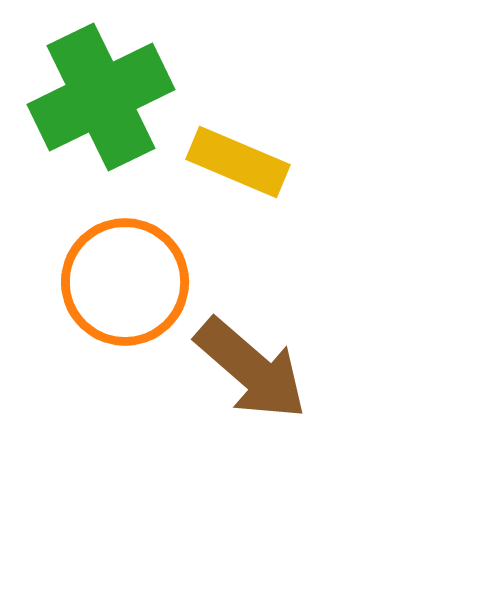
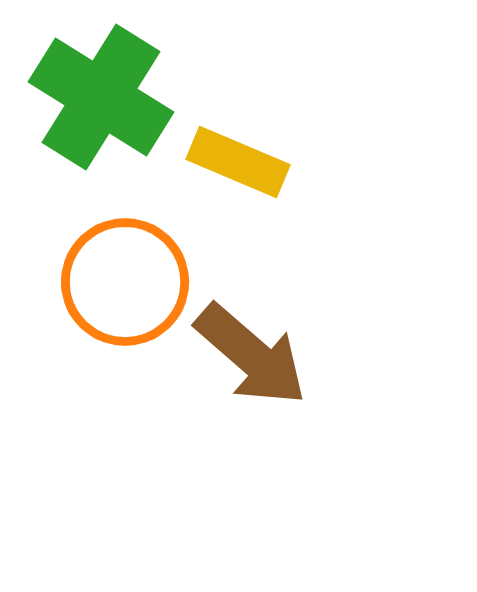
green cross: rotated 32 degrees counterclockwise
brown arrow: moved 14 px up
